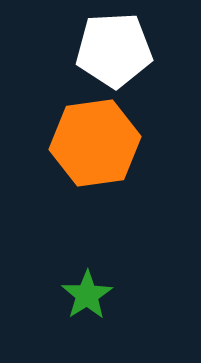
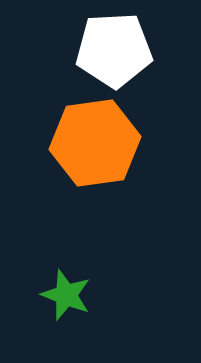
green star: moved 21 px left; rotated 18 degrees counterclockwise
